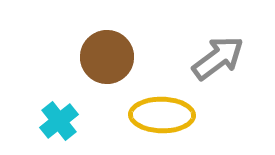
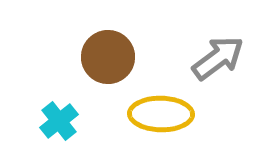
brown circle: moved 1 px right
yellow ellipse: moved 1 px left, 1 px up
